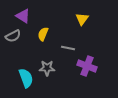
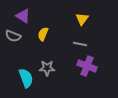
gray semicircle: rotated 49 degrees clockwise
gray line: moved 12 px right, 4 px up
